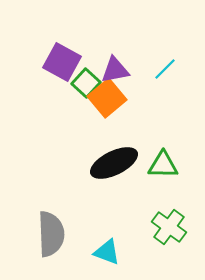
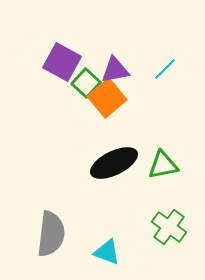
green triangle: rotated 12 degrees counterclockwise
gray semicircle: rotated 9 degrees clockwise
